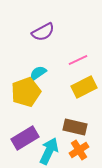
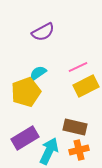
pink line: moved 7 px down
yellow rectangle: moved 2 px right, 1 px up
orange cross: rotated 18 degrees clockwise
